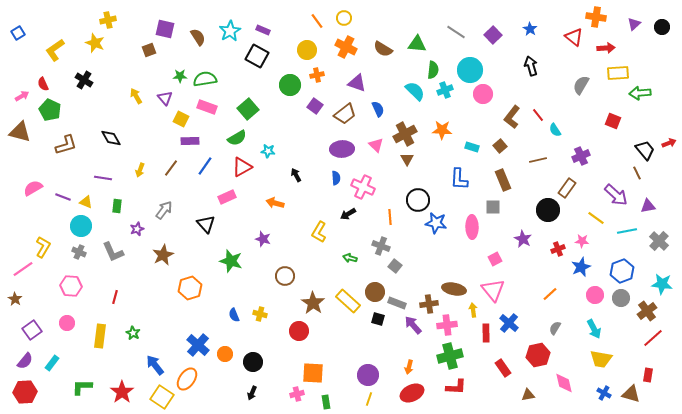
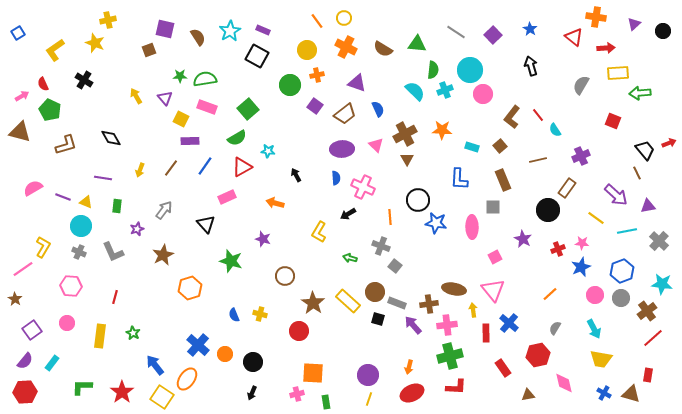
black circle at (662, 27): moved 1 px right, 4 px down
pink star at (582, 241): moved 2 px down
pink square at (495, 259): moved 2 px up
